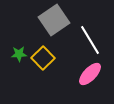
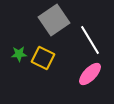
yellow square: rotated 20 degrees counterclockwise
